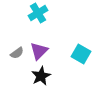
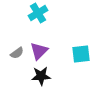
cyan square: rotated 36 degrees counterclockwise
black star: rotated 24 degrees clockwise
